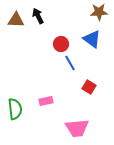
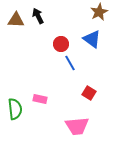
brown star: rotated 24 degrees counterclockwise
red square: moved 6 px down
pink rectangle: moved 6 px left, 2 px up; rotated 24 degrees clockwise
pink trapezoid: moved 2 px up
